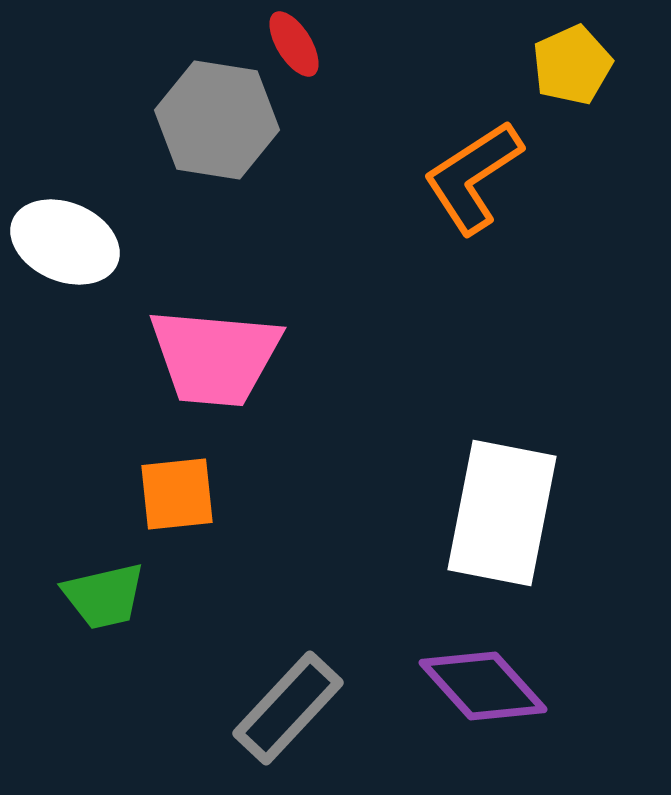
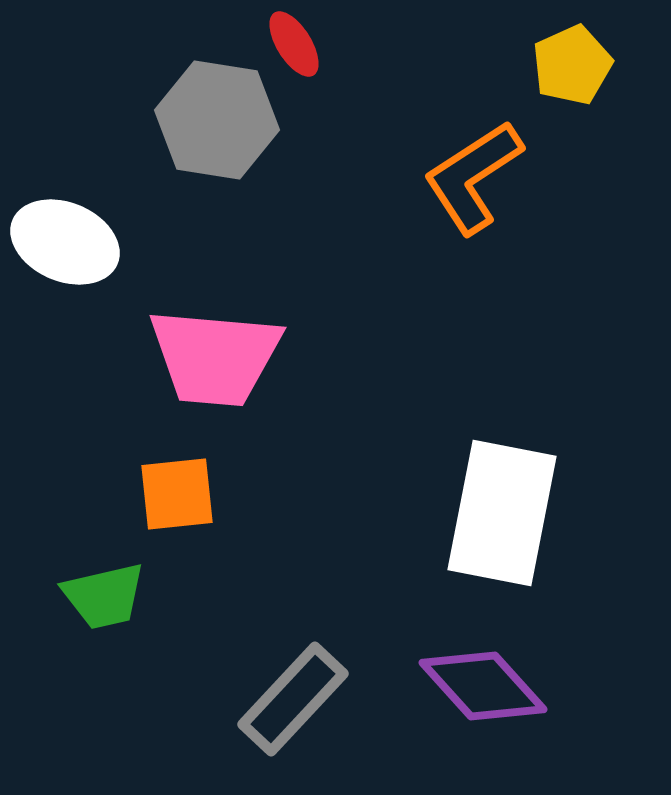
gray rectangle: moved 5 px right, 9 px up
